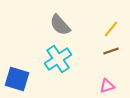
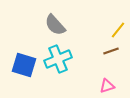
gray semicircle: moved 5 px left
yellow line: moved 7 px right, 1 px down
cyan cross: rotated 12 degrees clockwise
blue square: moved 7 px right, 14 px up
